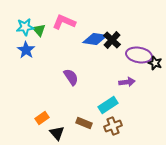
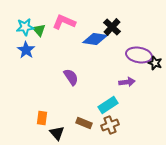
black cross: moved 13 px up
orange rectangle: rotated 48 degrees counterclockwise
brown cross: moved 3 px left, 1 px up
